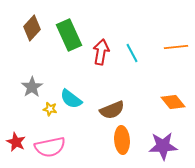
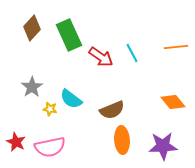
red arrow: moved 5 px down; rotated 115 degrees clockwise
